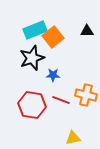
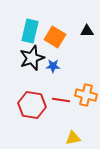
cyan rectangle: moved 5 px left, 1 px down; rotated 55 degrees counterclockwise
orange square: moved 2 px right; rotated 20 degrees counterclockwise
blue star: moved 9 px up
red line: rotated 12 degrees counterclockwise
